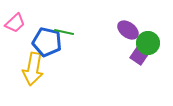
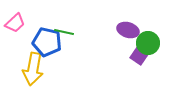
purple ellipse: rotated 20 degrees counterclockwise
